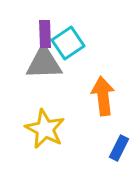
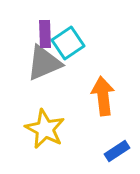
gray triangle: rotated 21 degrees counterclockwise
blue rectangle: moved 2 px left, 3 px down; rotated 30 degrees clockwise
